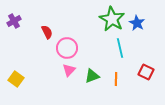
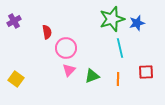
green star: rotated 25 degrees clockwise
blue star: rotated 28 degrees clockwise
red semicircle: rotated 16 degrees clockwise
pink circle: moved 1 px left
red square: rotated 28 degrees counterclockwise
orange line: moved 2 px right
